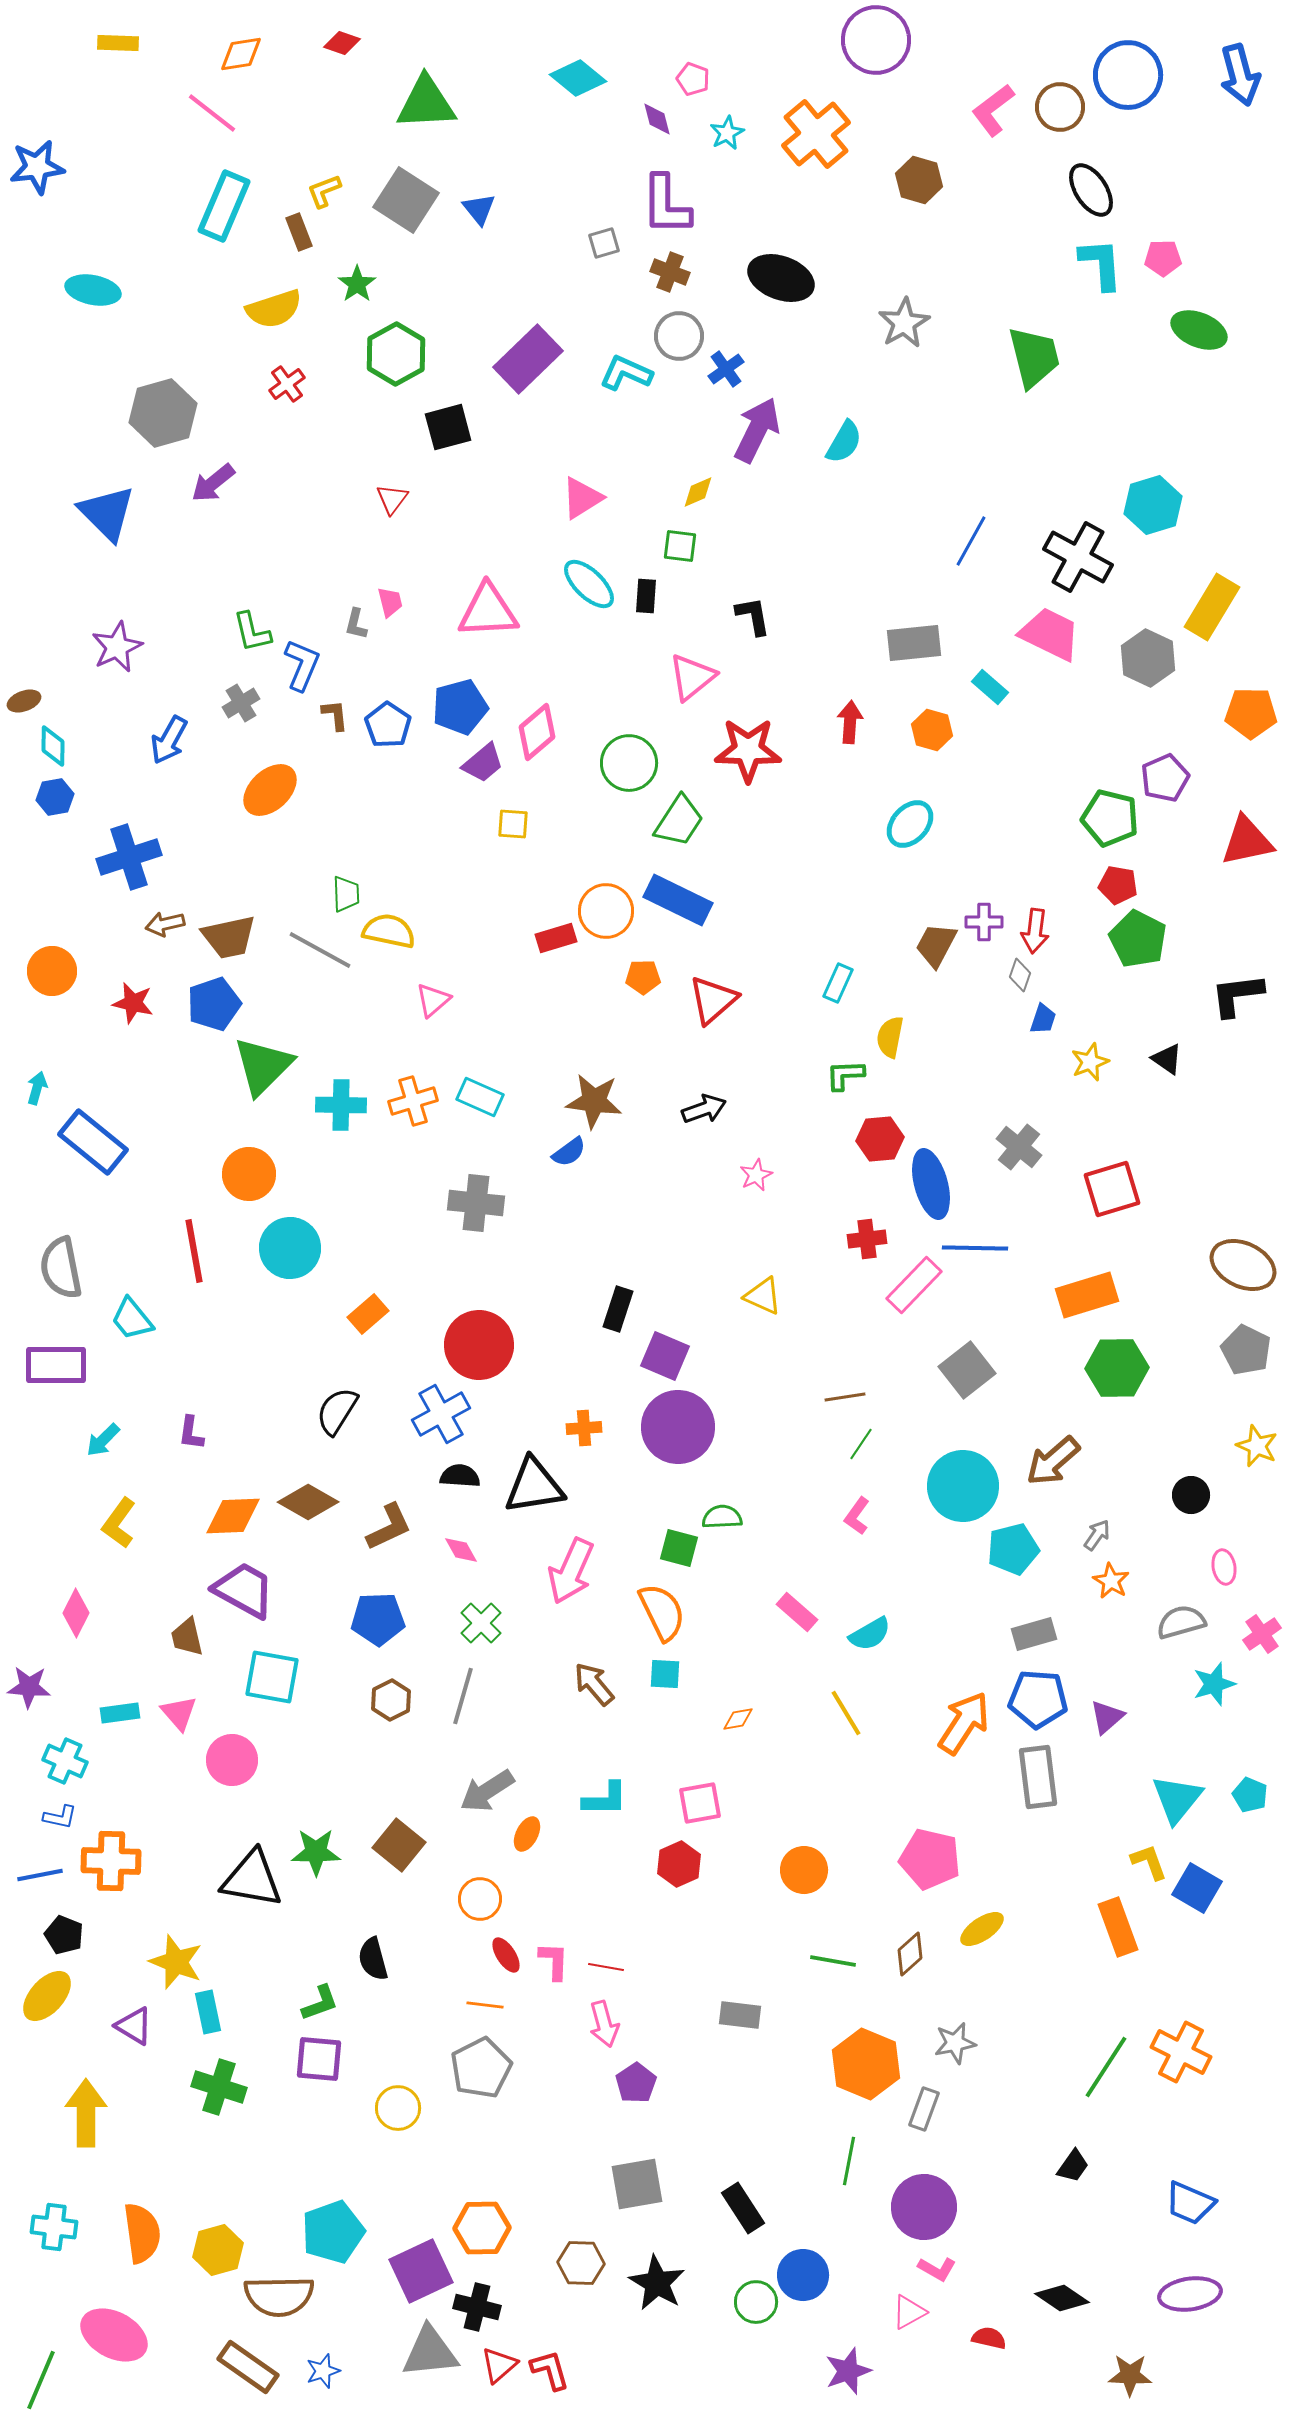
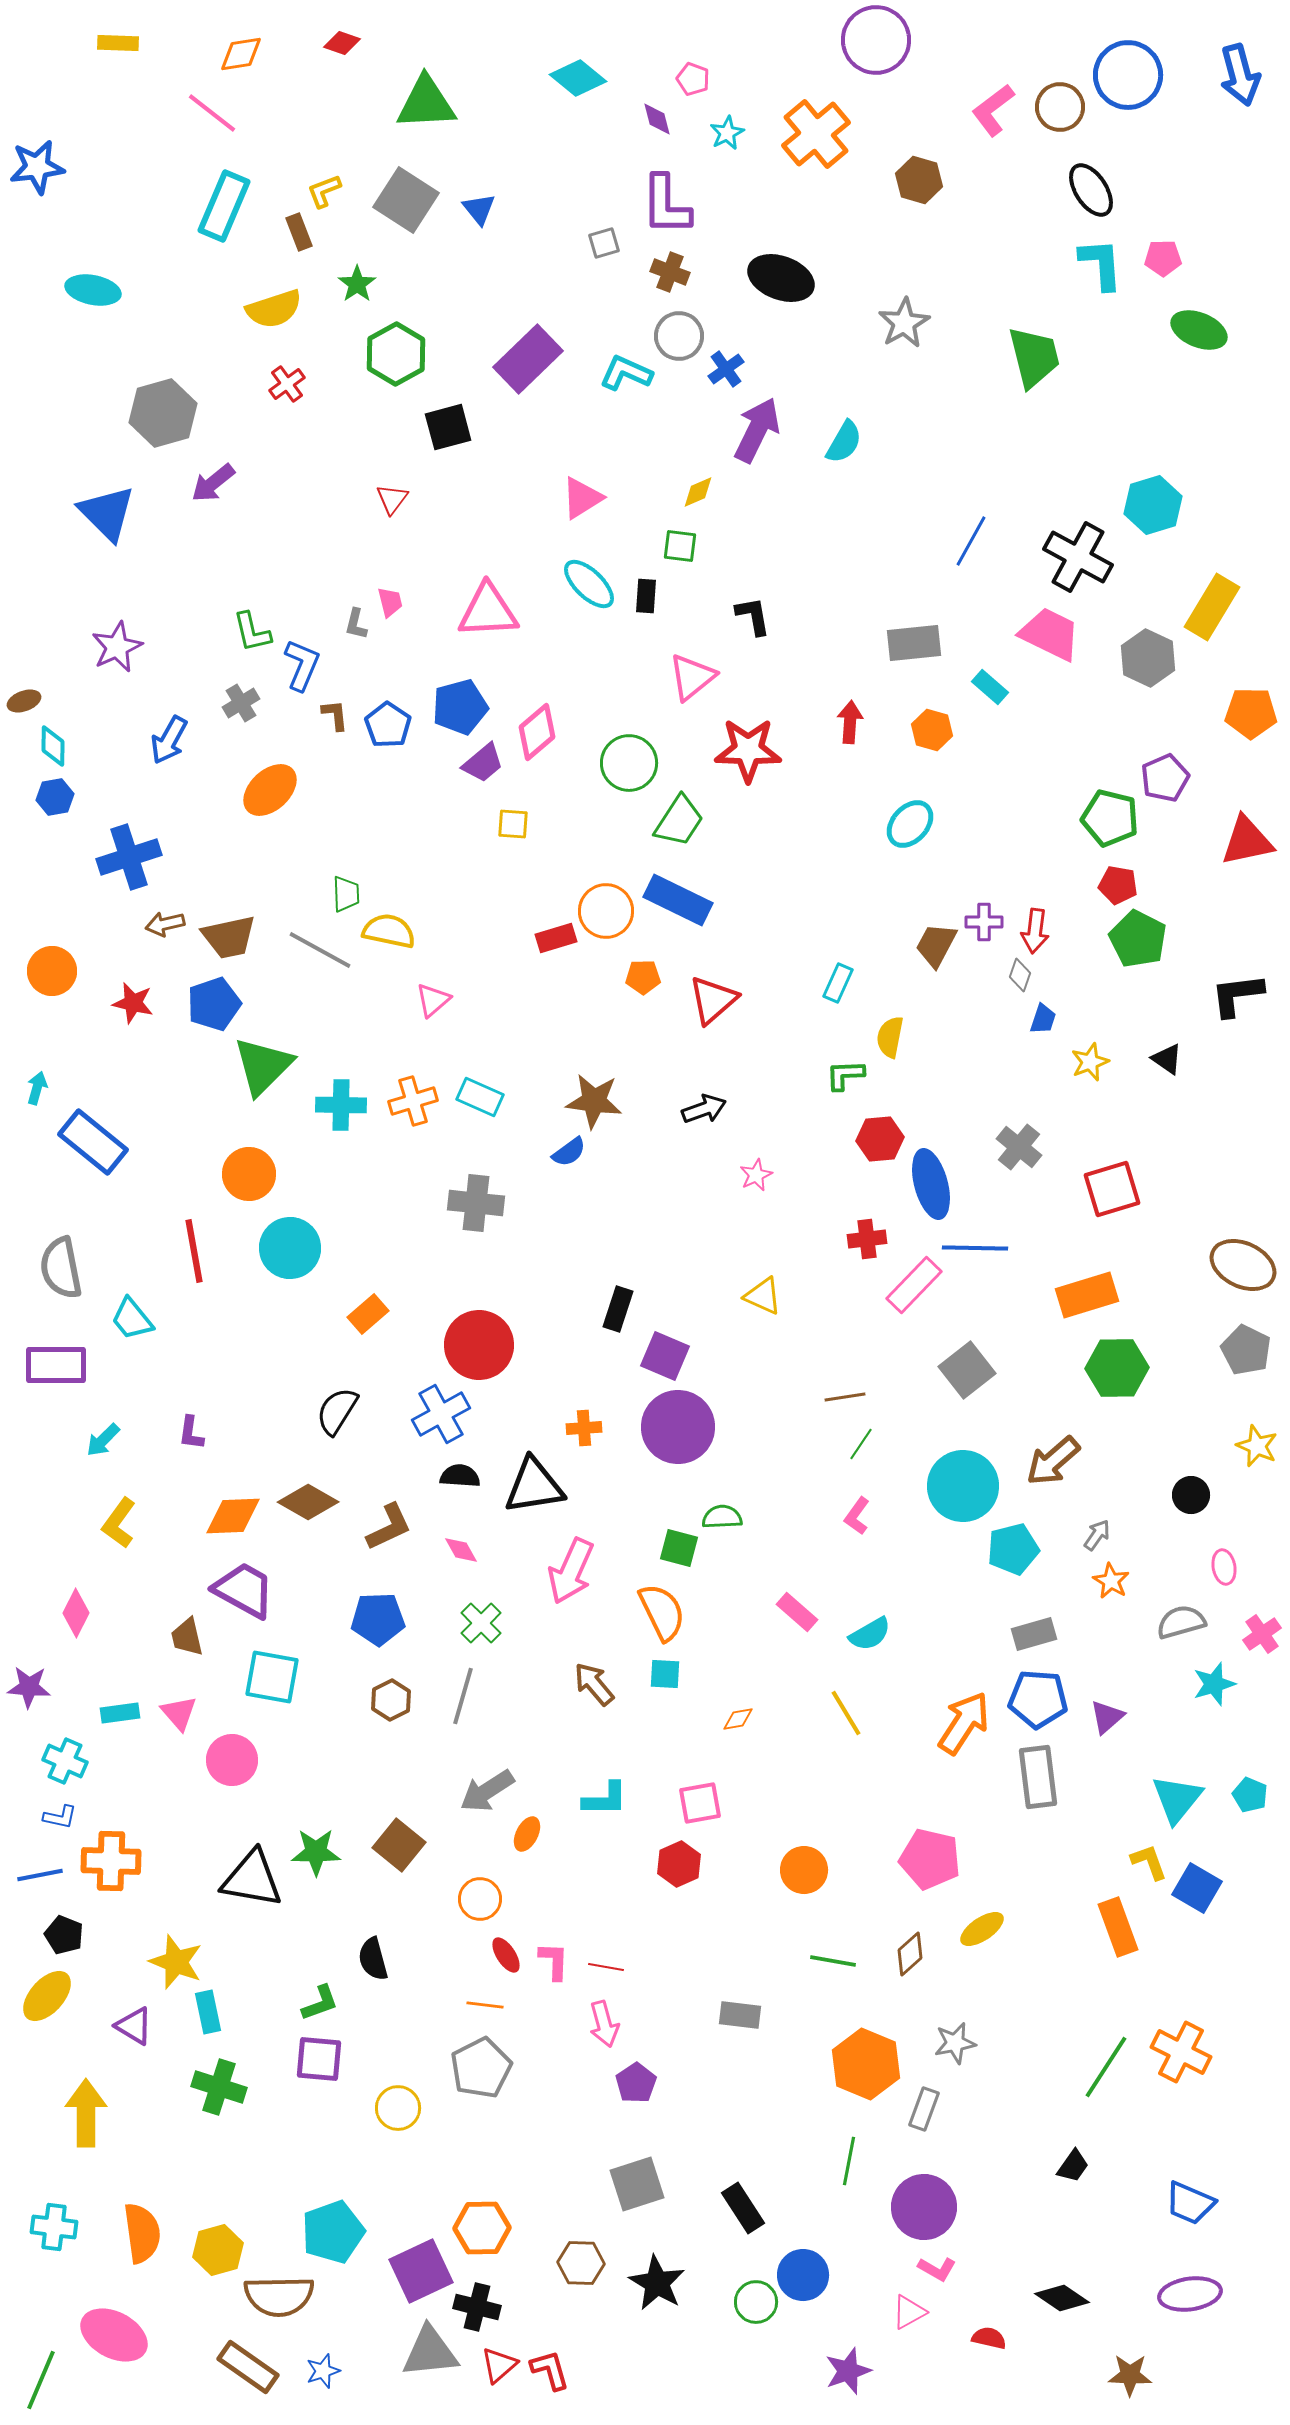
gray square at (637, 2184): rotated 8 degrees counterclockwise
